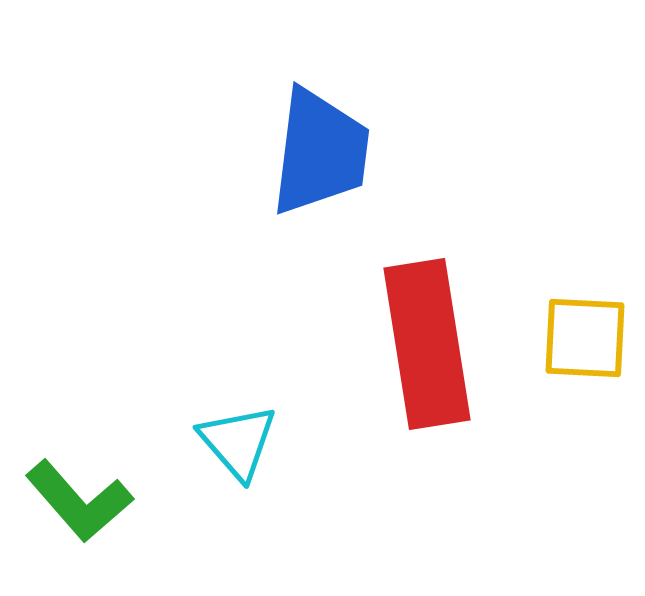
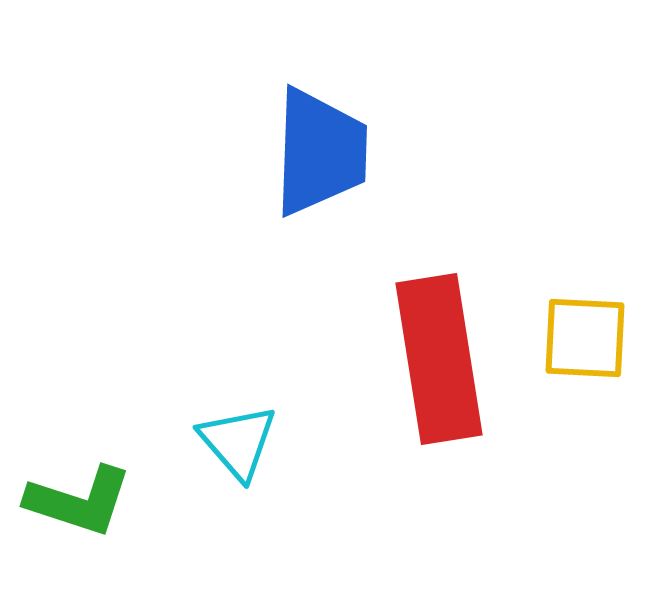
blue trapezoid: rotated 5 degrees counterclockwise
red rectangle: moved 12 px right, 15 px down
green L-shape: rotated 31 degrees counterclockwise
